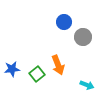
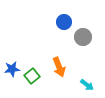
orange arrow: moved 1 px right, 2 px down
green square: moved 5 px left, 2 px down
cyan arrow: rotated 16 degrees clockwise
